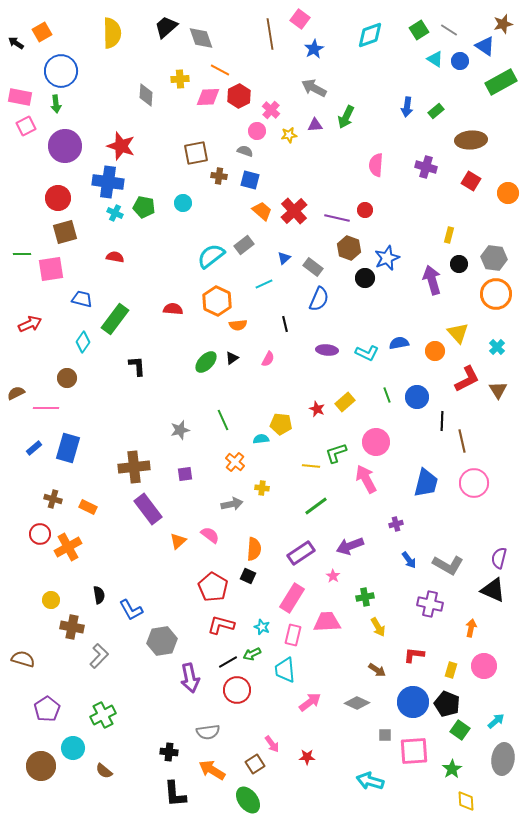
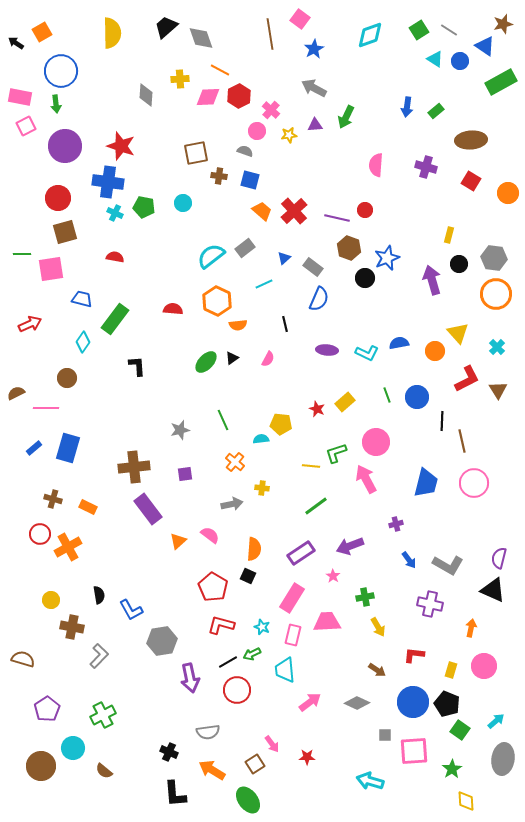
gray rectangle at (244, 245): moved 1 px right, 3 px down
black cross at (169, 752): rotated 18 degrees clockwise
